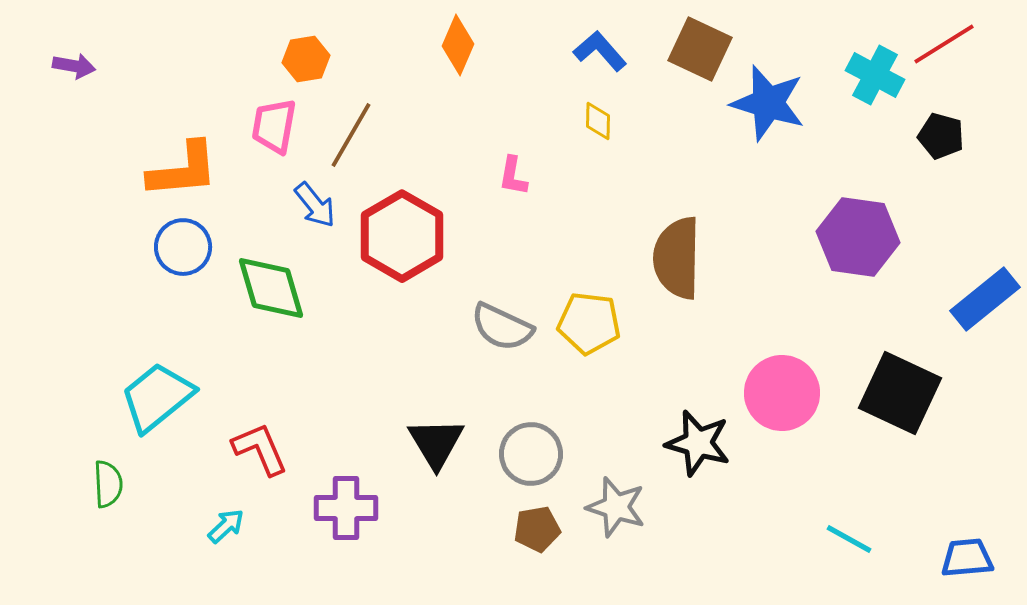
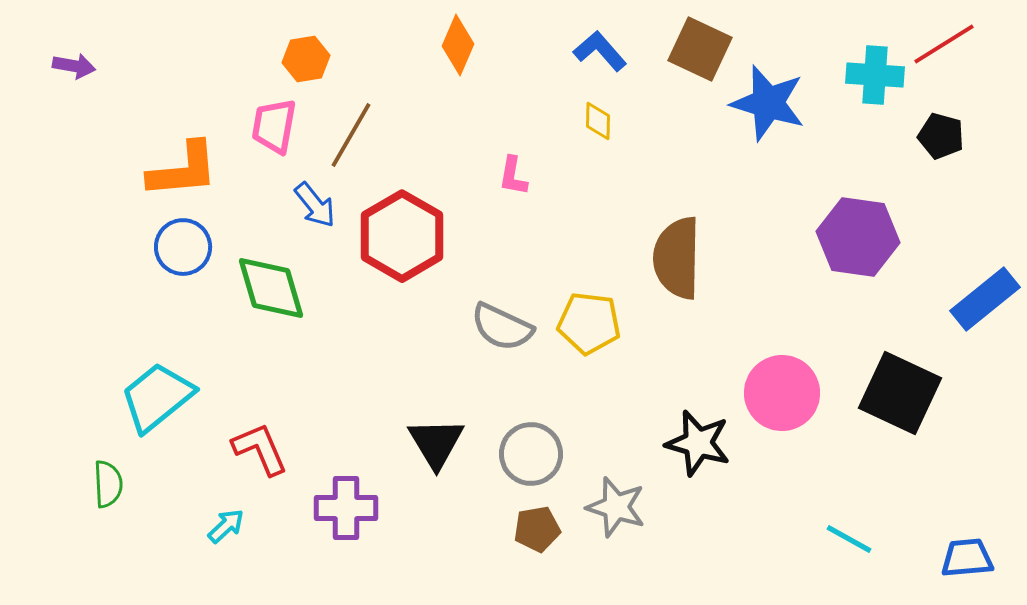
cyan cross: rotated 24 degrees counterclockwise
